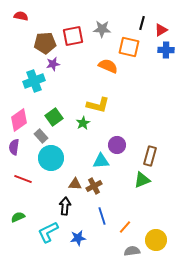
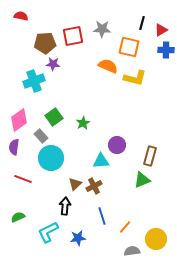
purple star: rotated 16 degrees clockwise
yellow L-shape: moved 37 px right, 27 px up
brown triangle: rotated 48 degrees counterclockwise
yellow circle: moved 1 px up
